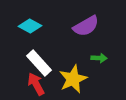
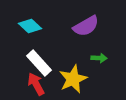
cyan diamond: rotated 15 degrees clockwise
